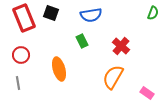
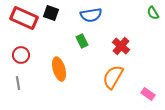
green semicircle: rotated 128 degrees clockwise
red rectangle: rotated 44 degrees counterclockwise
pink rectangle: moved 1 px right, 1 px down
